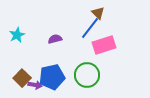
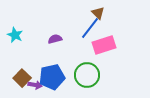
cyan star: moved 2 px left; rotated 21 degrees counterclockwise
